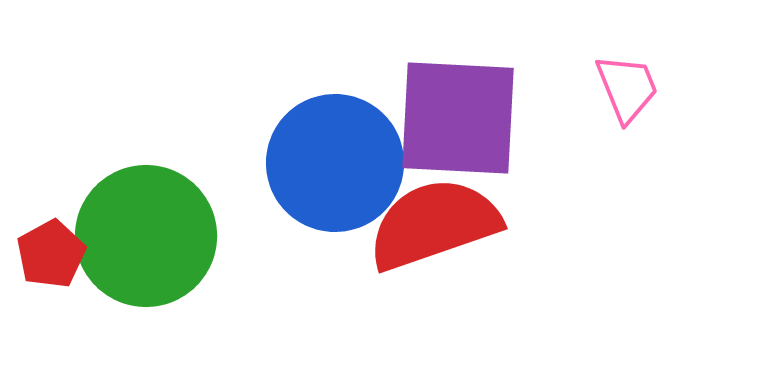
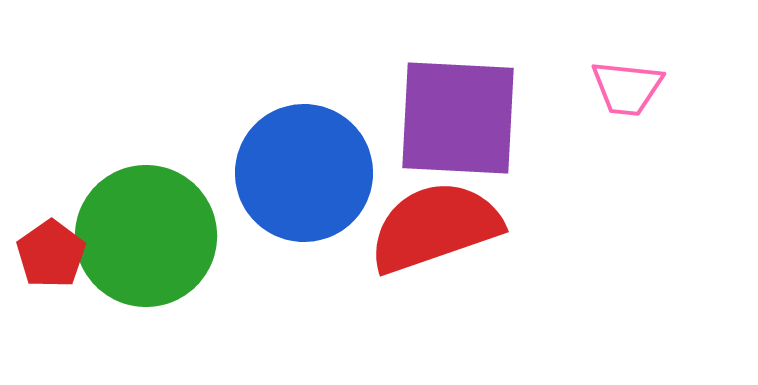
pink trapezoid: rotated 118 degrees clockwise
blue circle: moved 31 px left, 10 px down
red semicircle: moved 1 px right, 3 px down
red pentagon: rotated 6 degrees counterclockwise
